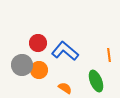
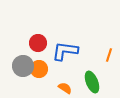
blue L-shape: rotated 32 degrees counterclockwise
orange line: rotated 24 degrees clockwise
gray circle: moved 1 px right, 1 px down
orange circle: moved 1 px up
green ellipse: moved 4 px left, 1 px down
